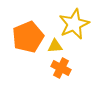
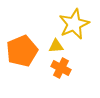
orange pentagon: moved 6 px left, 14 px down
yellow triangle: moved 1 px right
